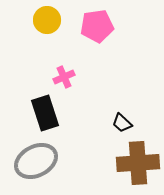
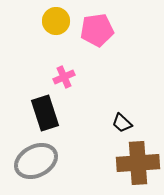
yellow circle: moved 9 px right, 1 px down
pink pentagon: moved 4 px down
